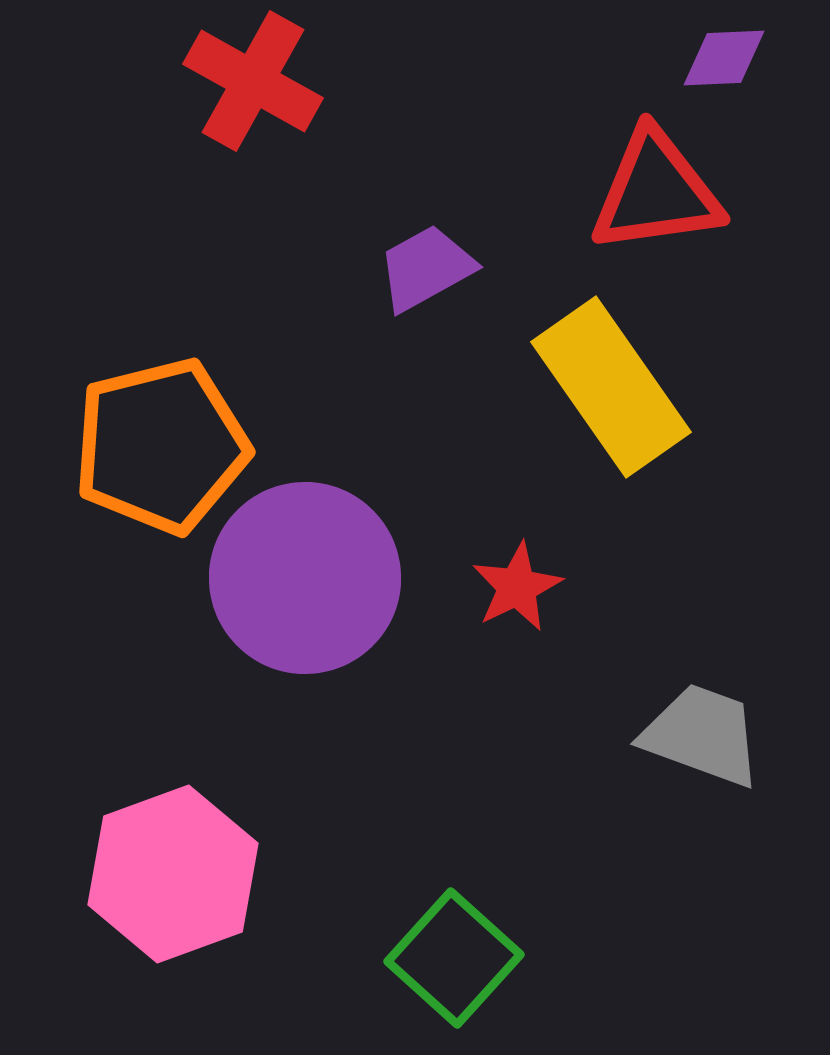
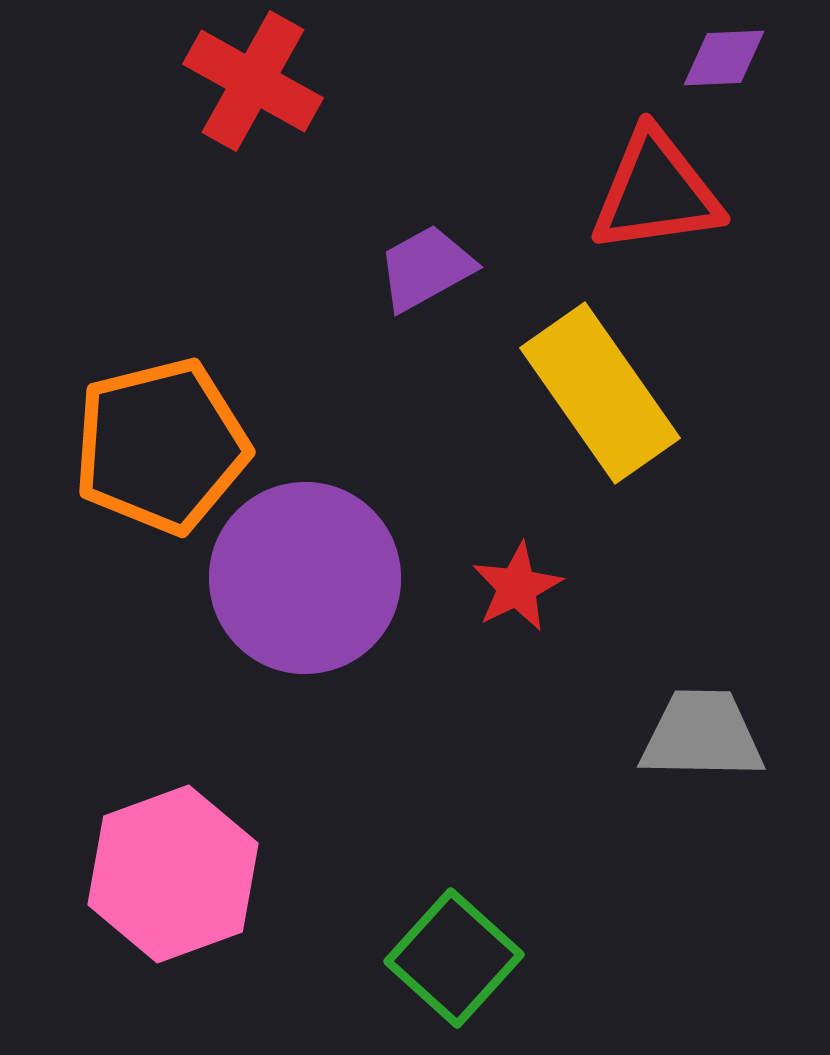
yellow rectangle: moved 11 px left, 6 px down
gray trapezoid: rotated 19 degrees counterclockwise
